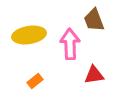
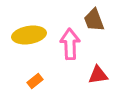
red triangle: moved 4 px right
